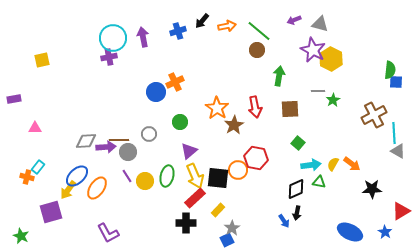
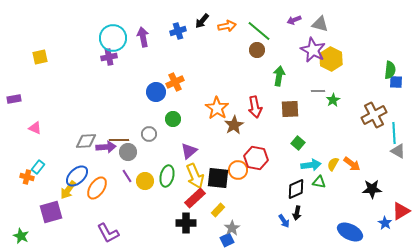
yellow square at (42, 60): moved 2 px left, 3 px up
green circle at (180, 122): moved 7 px left, 3 px up
pink triangle at (35, 128): rotated 24 degrees clockwise
blue star at (385, 232): moved 9 px up
